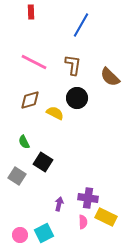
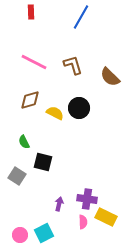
blue line: moved 8 px up
brown L-shape: rotated 25 degrees counterclockwise
black circle: moved 2 px right, 10 px down
black square: rotated 18 degrees counterclockwise
purple cross: moved 1 px left, 1 px down
